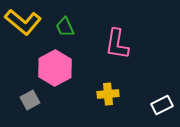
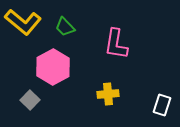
green trapezoid: rotated 20 degrees counterclockwise
pink L-shape: moved 1 px left
pink hexagon: moved 2 px left, 1 px up
gray square: rotated 18 degrees counterclockwise
white rectangle: rotated 45 degrees counterclockwise
